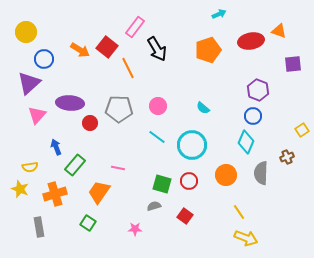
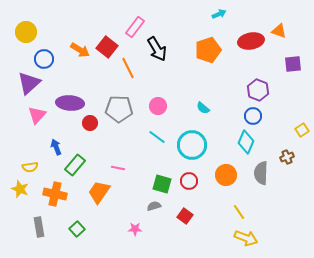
orange cross at (55, 194): rotated 30 degrees clockwise
green square at (88, 223): moved 11 px left, 6 px down; rotated 14 degrees clockwise
